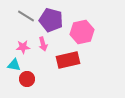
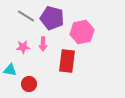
purple pentagon: moved 1 px right, 2 px up
pink arrow: rotated 16 degrees clockwise
red rectangle: moved 1 px left, 1 px down; rotated 70 degrees counterclockwise
cyan triangle: moved 4 px left, 5 px down
red circle: moved 2 px right, 5 px down
